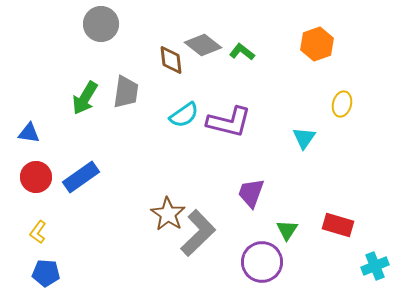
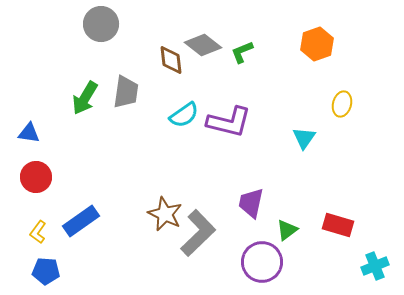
green L-shape: rotated 60 degrees counterclockwise
blue rectangle: moved 44 px down
purple trapezoid: moved 10 px down; rotated 8 degrees counterclockwise
brown star: moved 3 px left; rotated 8 degrees counterclockwise
green triangle: rotated 20 degrees clockwise
blue pentagon: moved 2 px up
